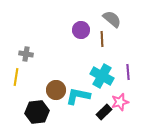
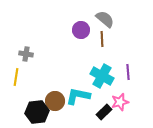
gray semicircle: moved 7 px left
brown circle: moved 1 px left, 11 px down
